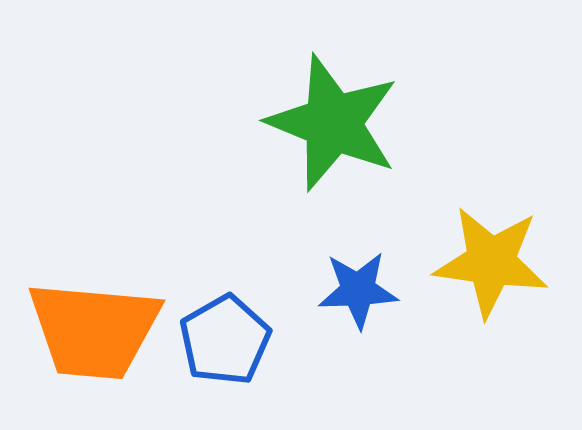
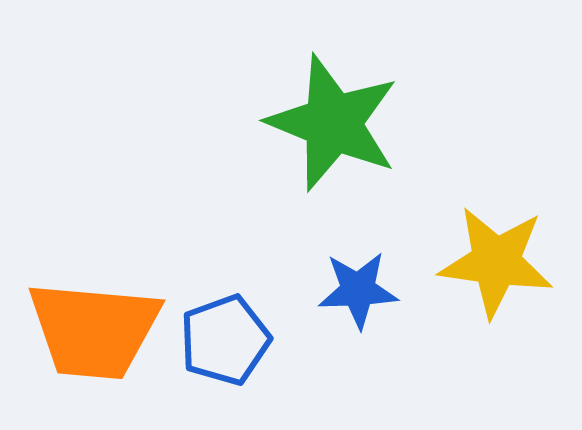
yellow star: moved 5 px right
blue pentagon: rotated 10 degrees clockwise
